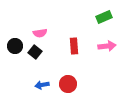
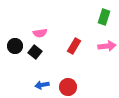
green rectangle: rotated 49 degrees counterclockwise
red rectangle: rotated 35 degrees clockwise
red circle: moved 3 px down
